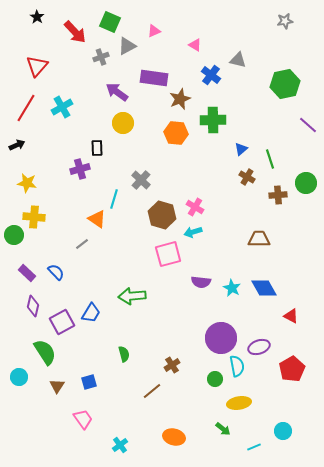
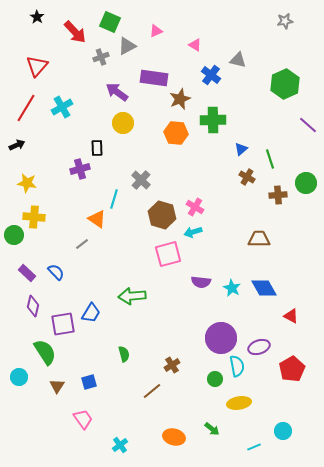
pink triangle at (154, 31): moved 2 px right
green hexagon at (285, 84): rotated 12 degrees counterclockwise
purple square at (62, 322): moved 1 px right, 2 px down; rotated 20 degrees clockwise
green arrow at (223, 429): moved 11 px left
